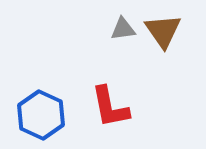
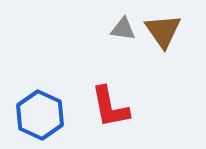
gray triangle: rotated 16 degrees clockwise
blue hexagon: moved 1 px left
